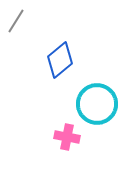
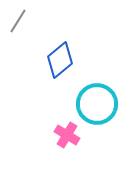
gray line: moved 2 px right
pink cross: moved 2 px up; rotated 20 degrees clockwise
